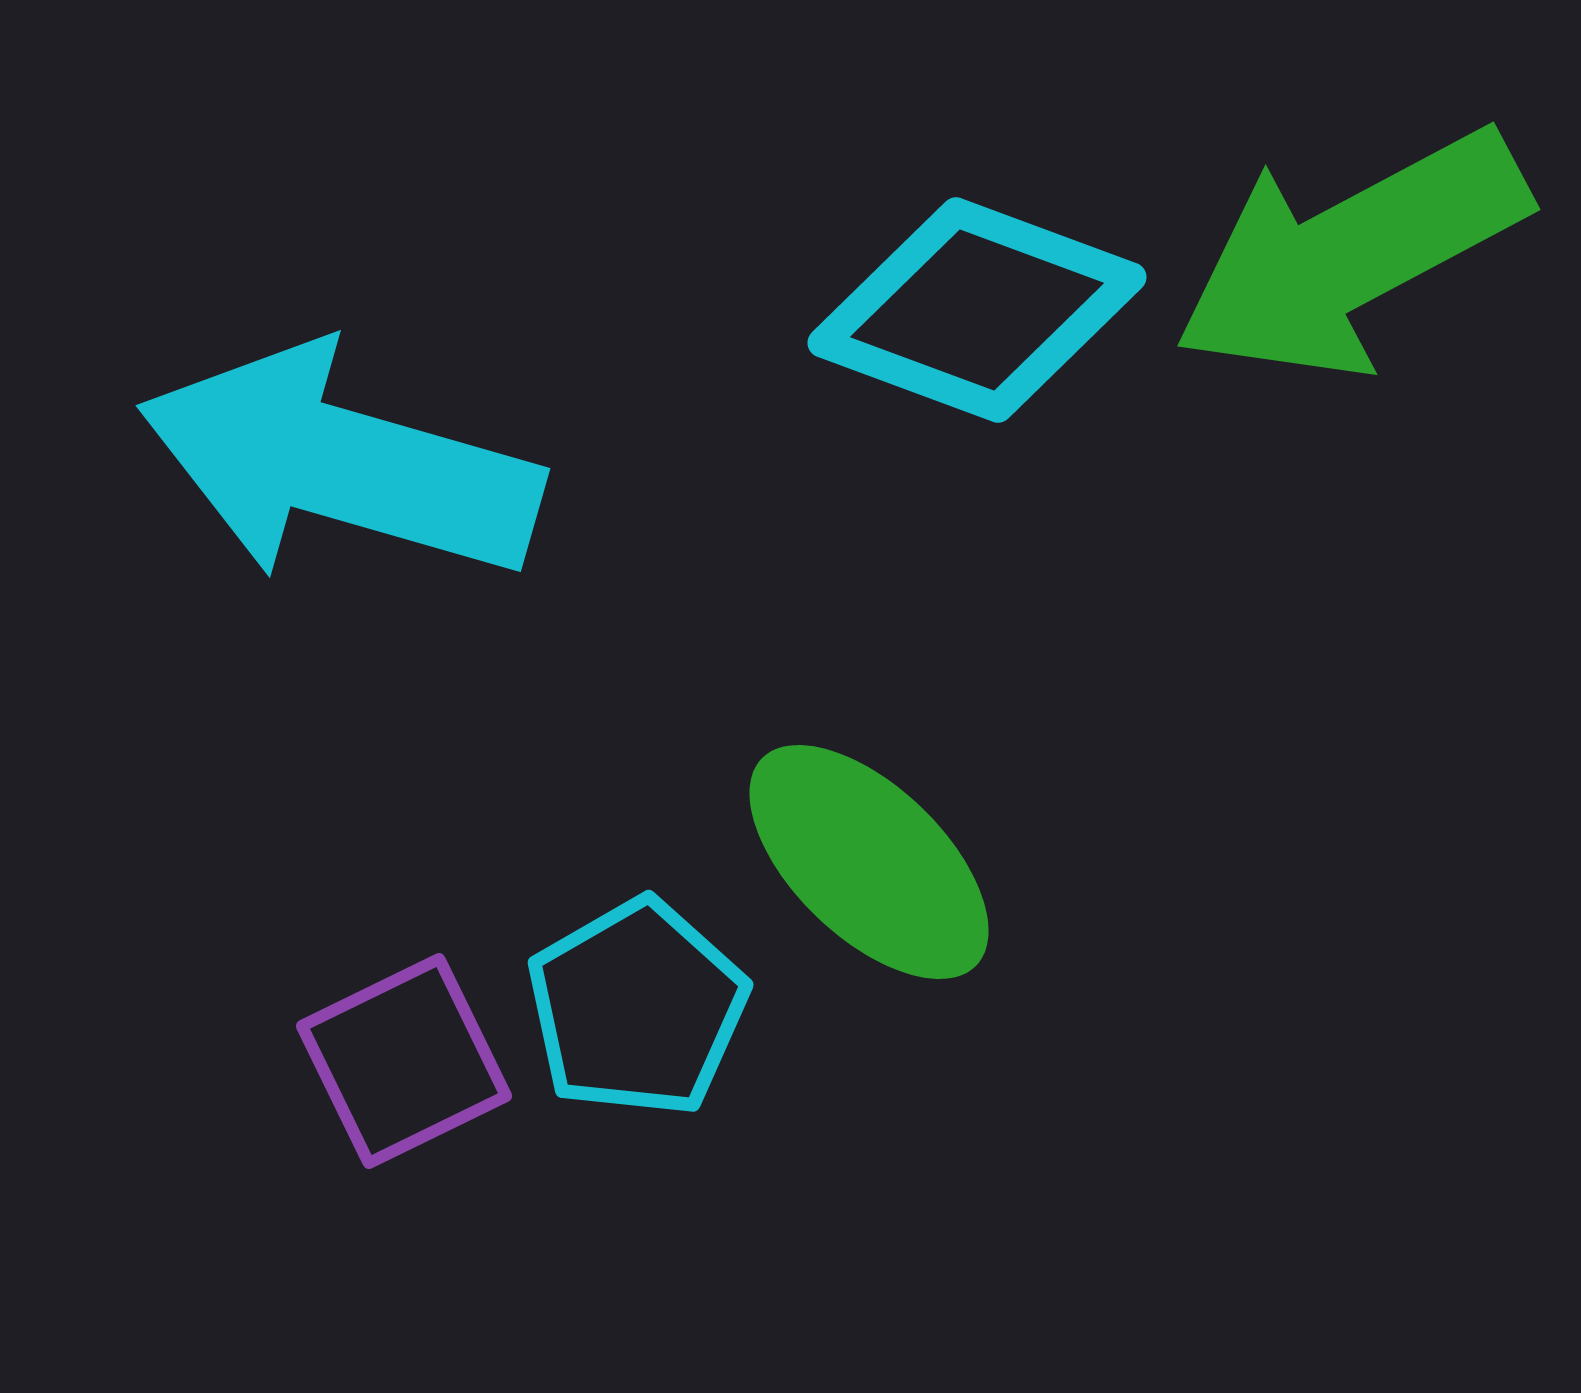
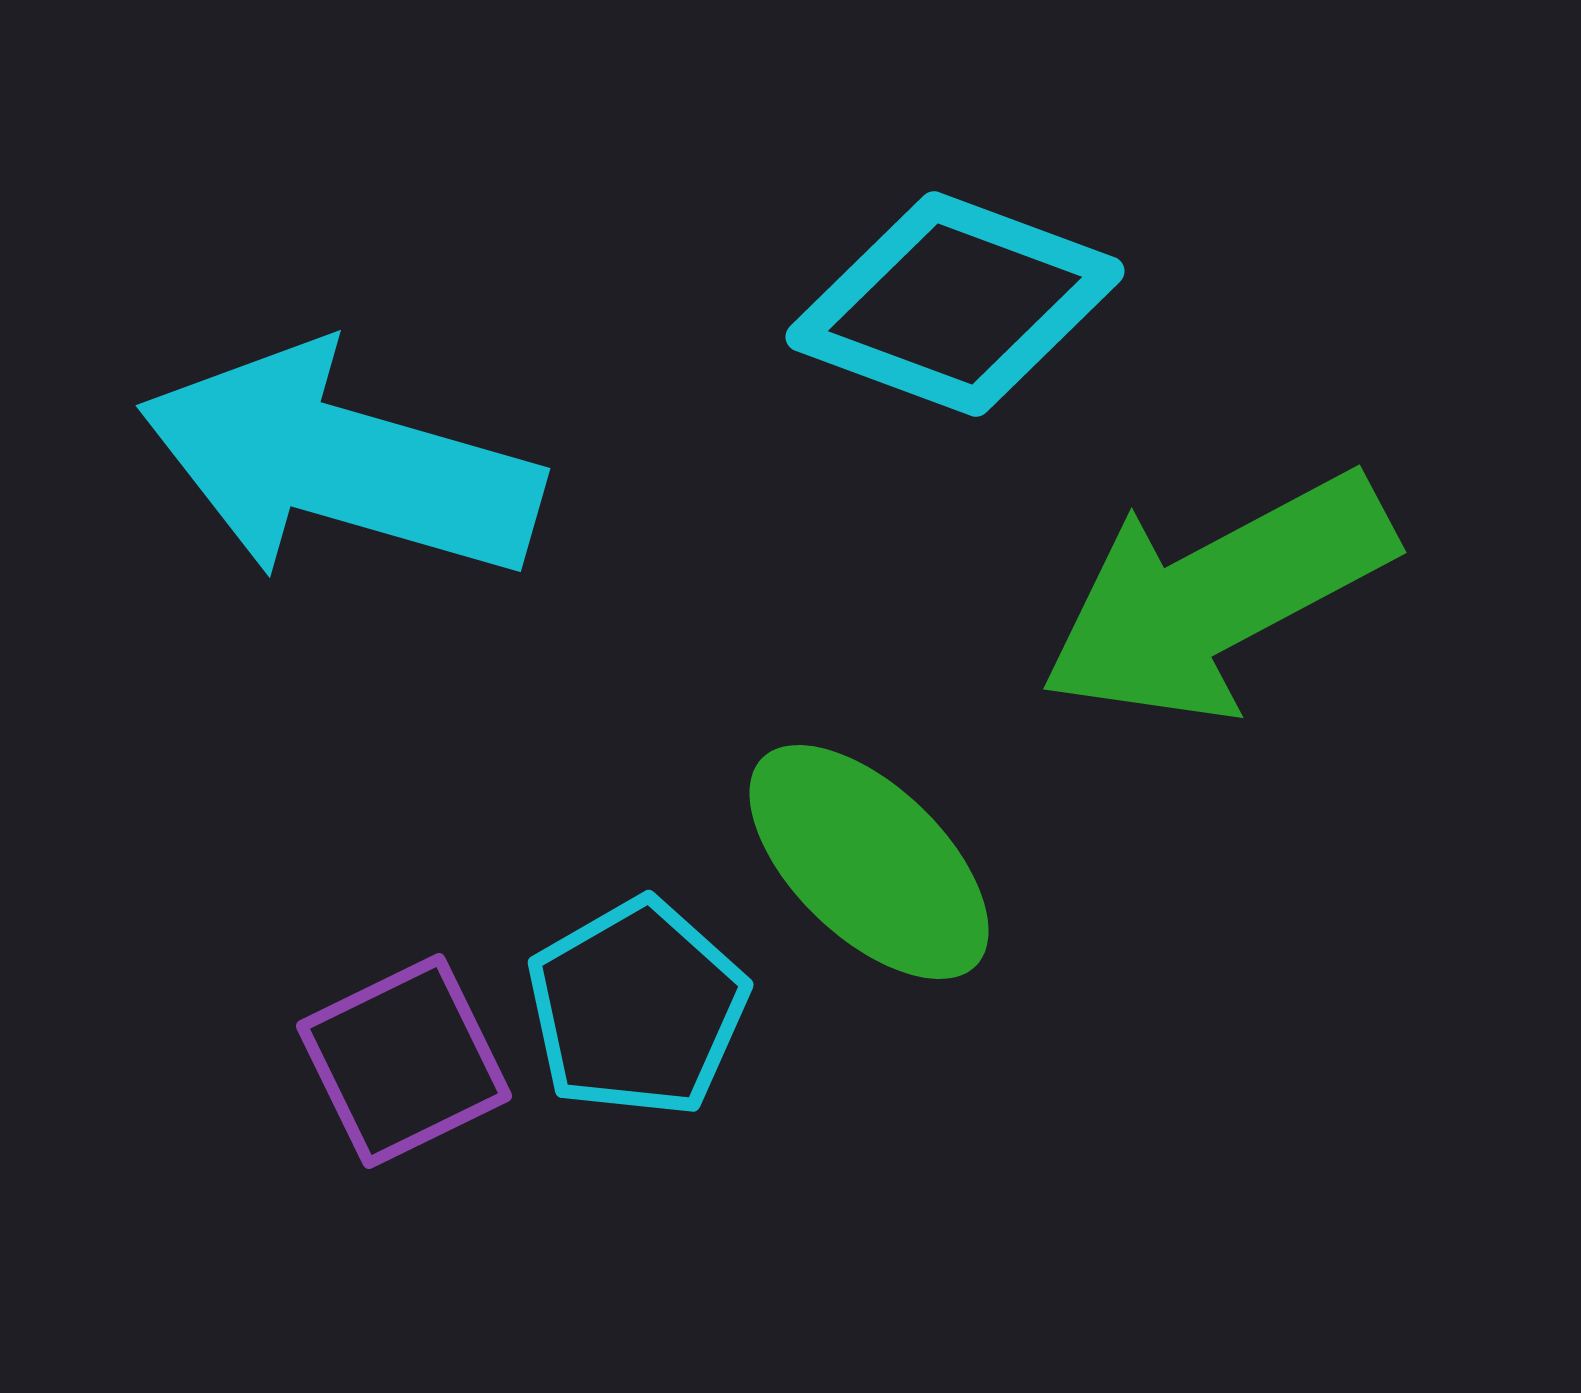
green arrow: moved 134 px left, 343 px down
cyan diamond: moved 22 px left, 6 px up
